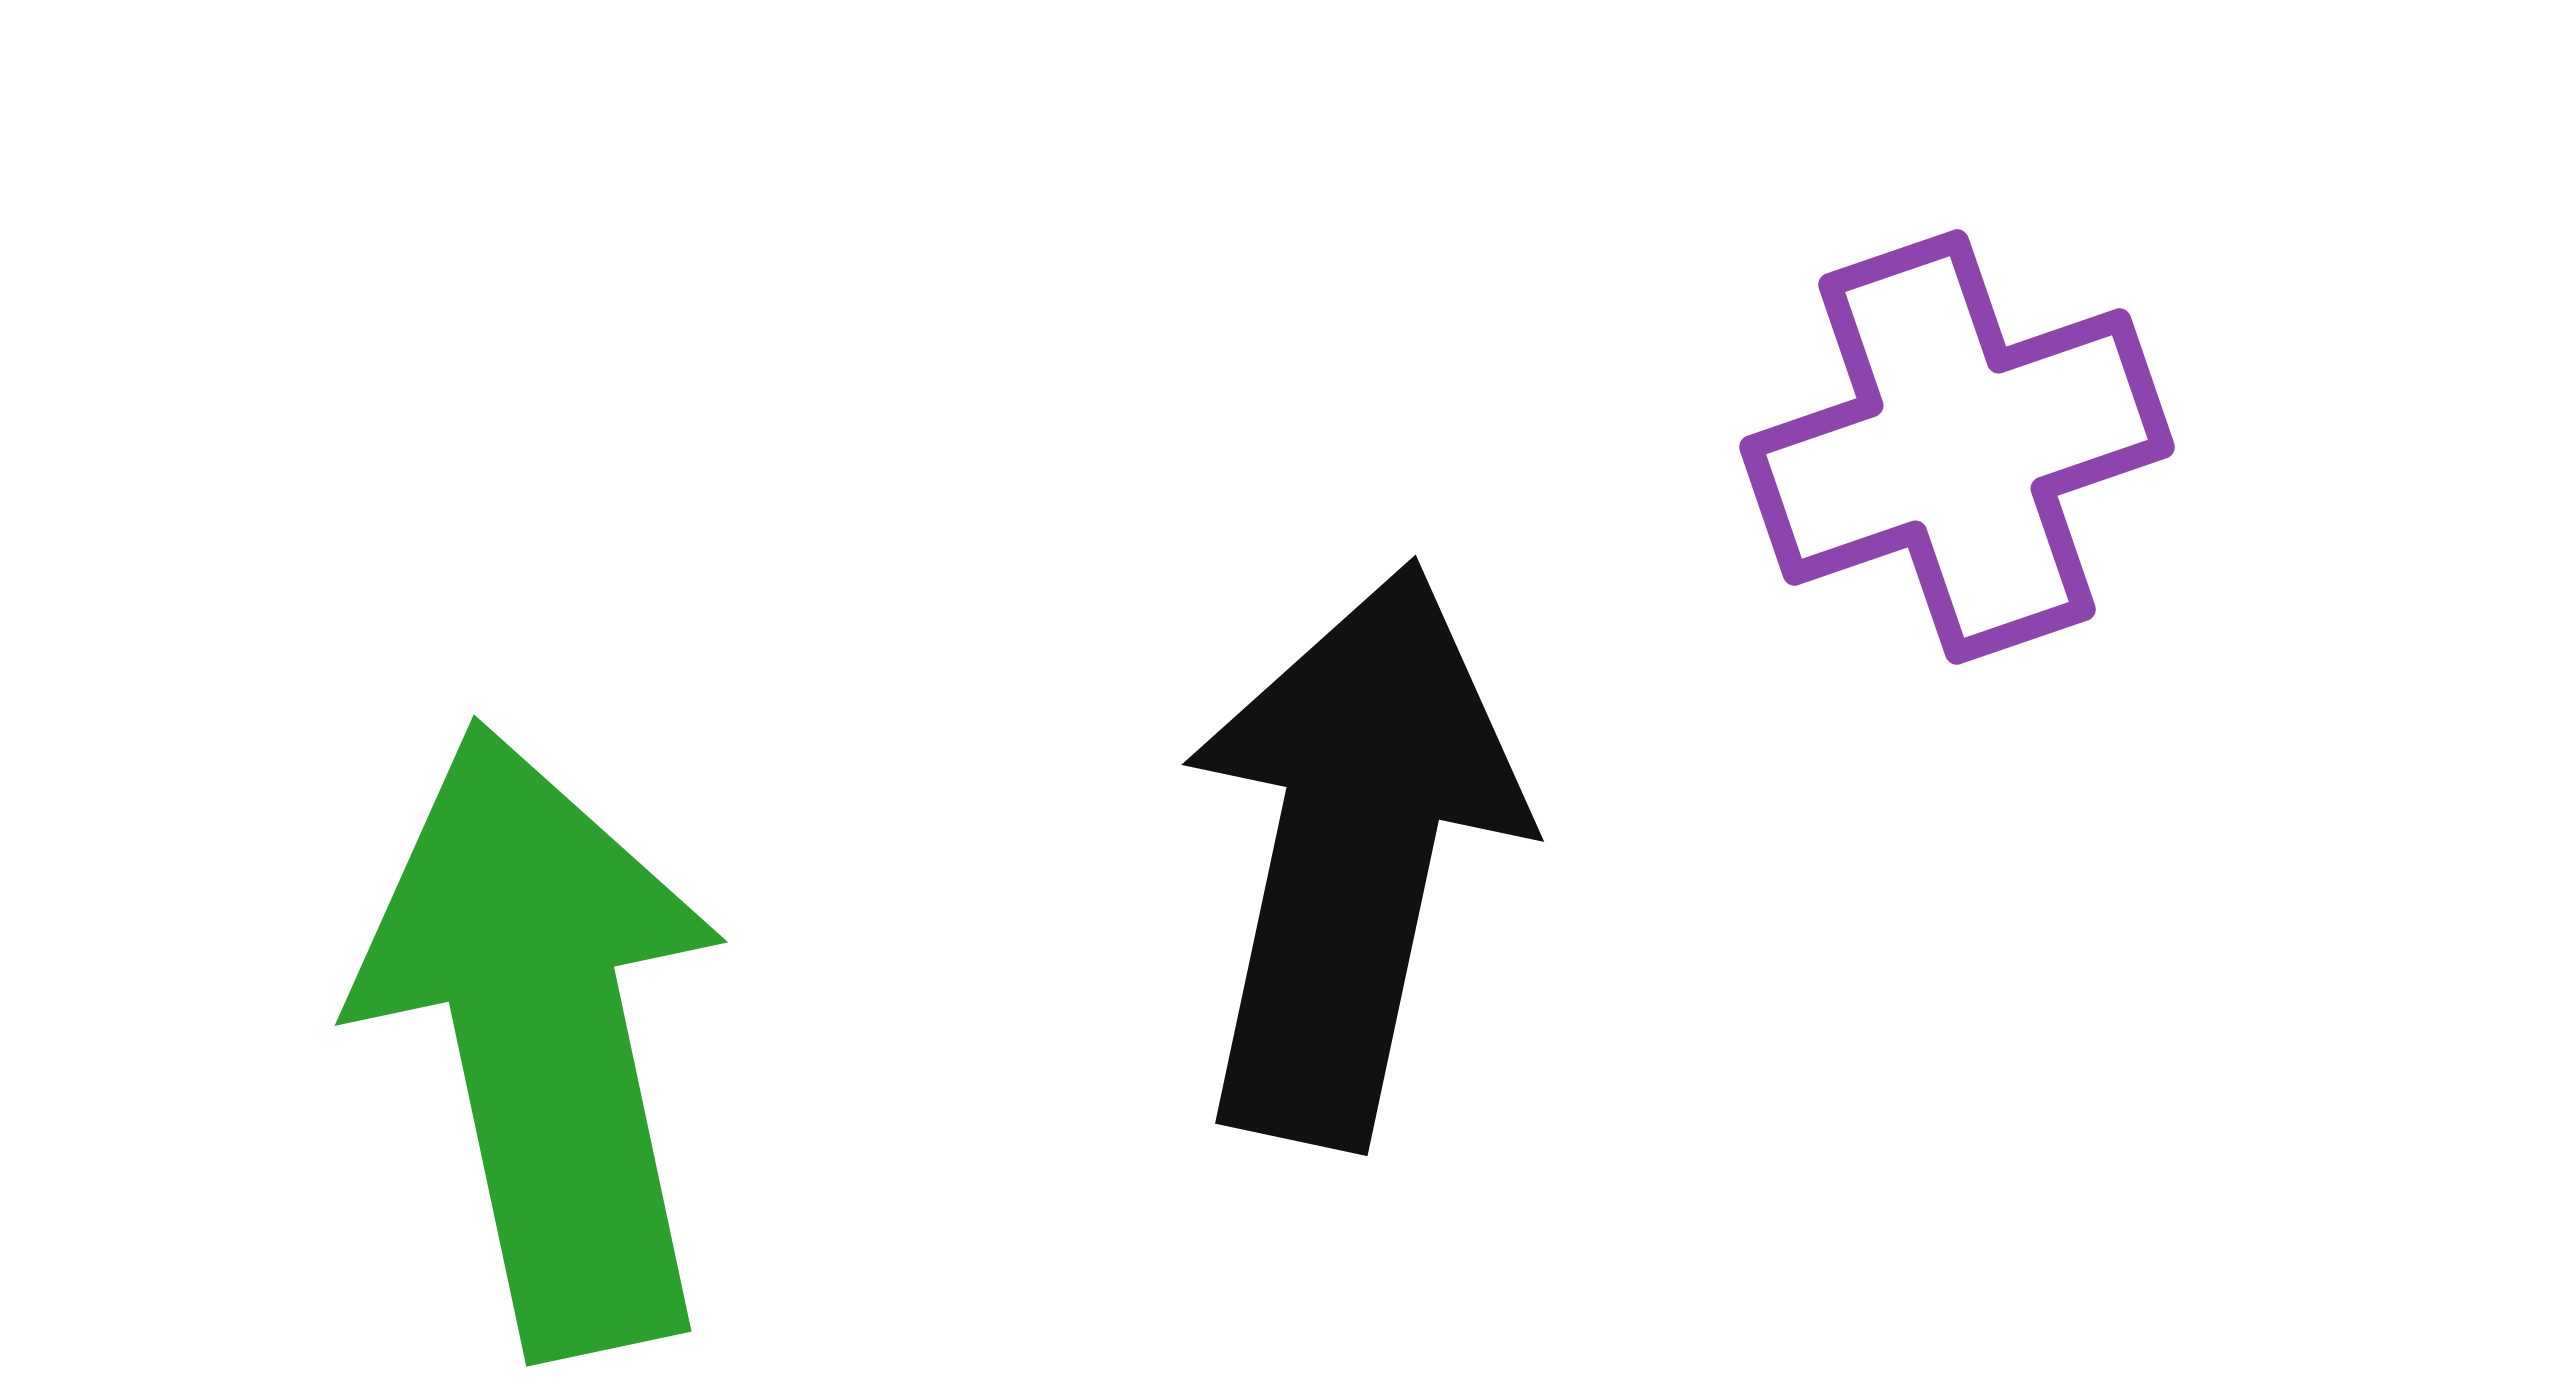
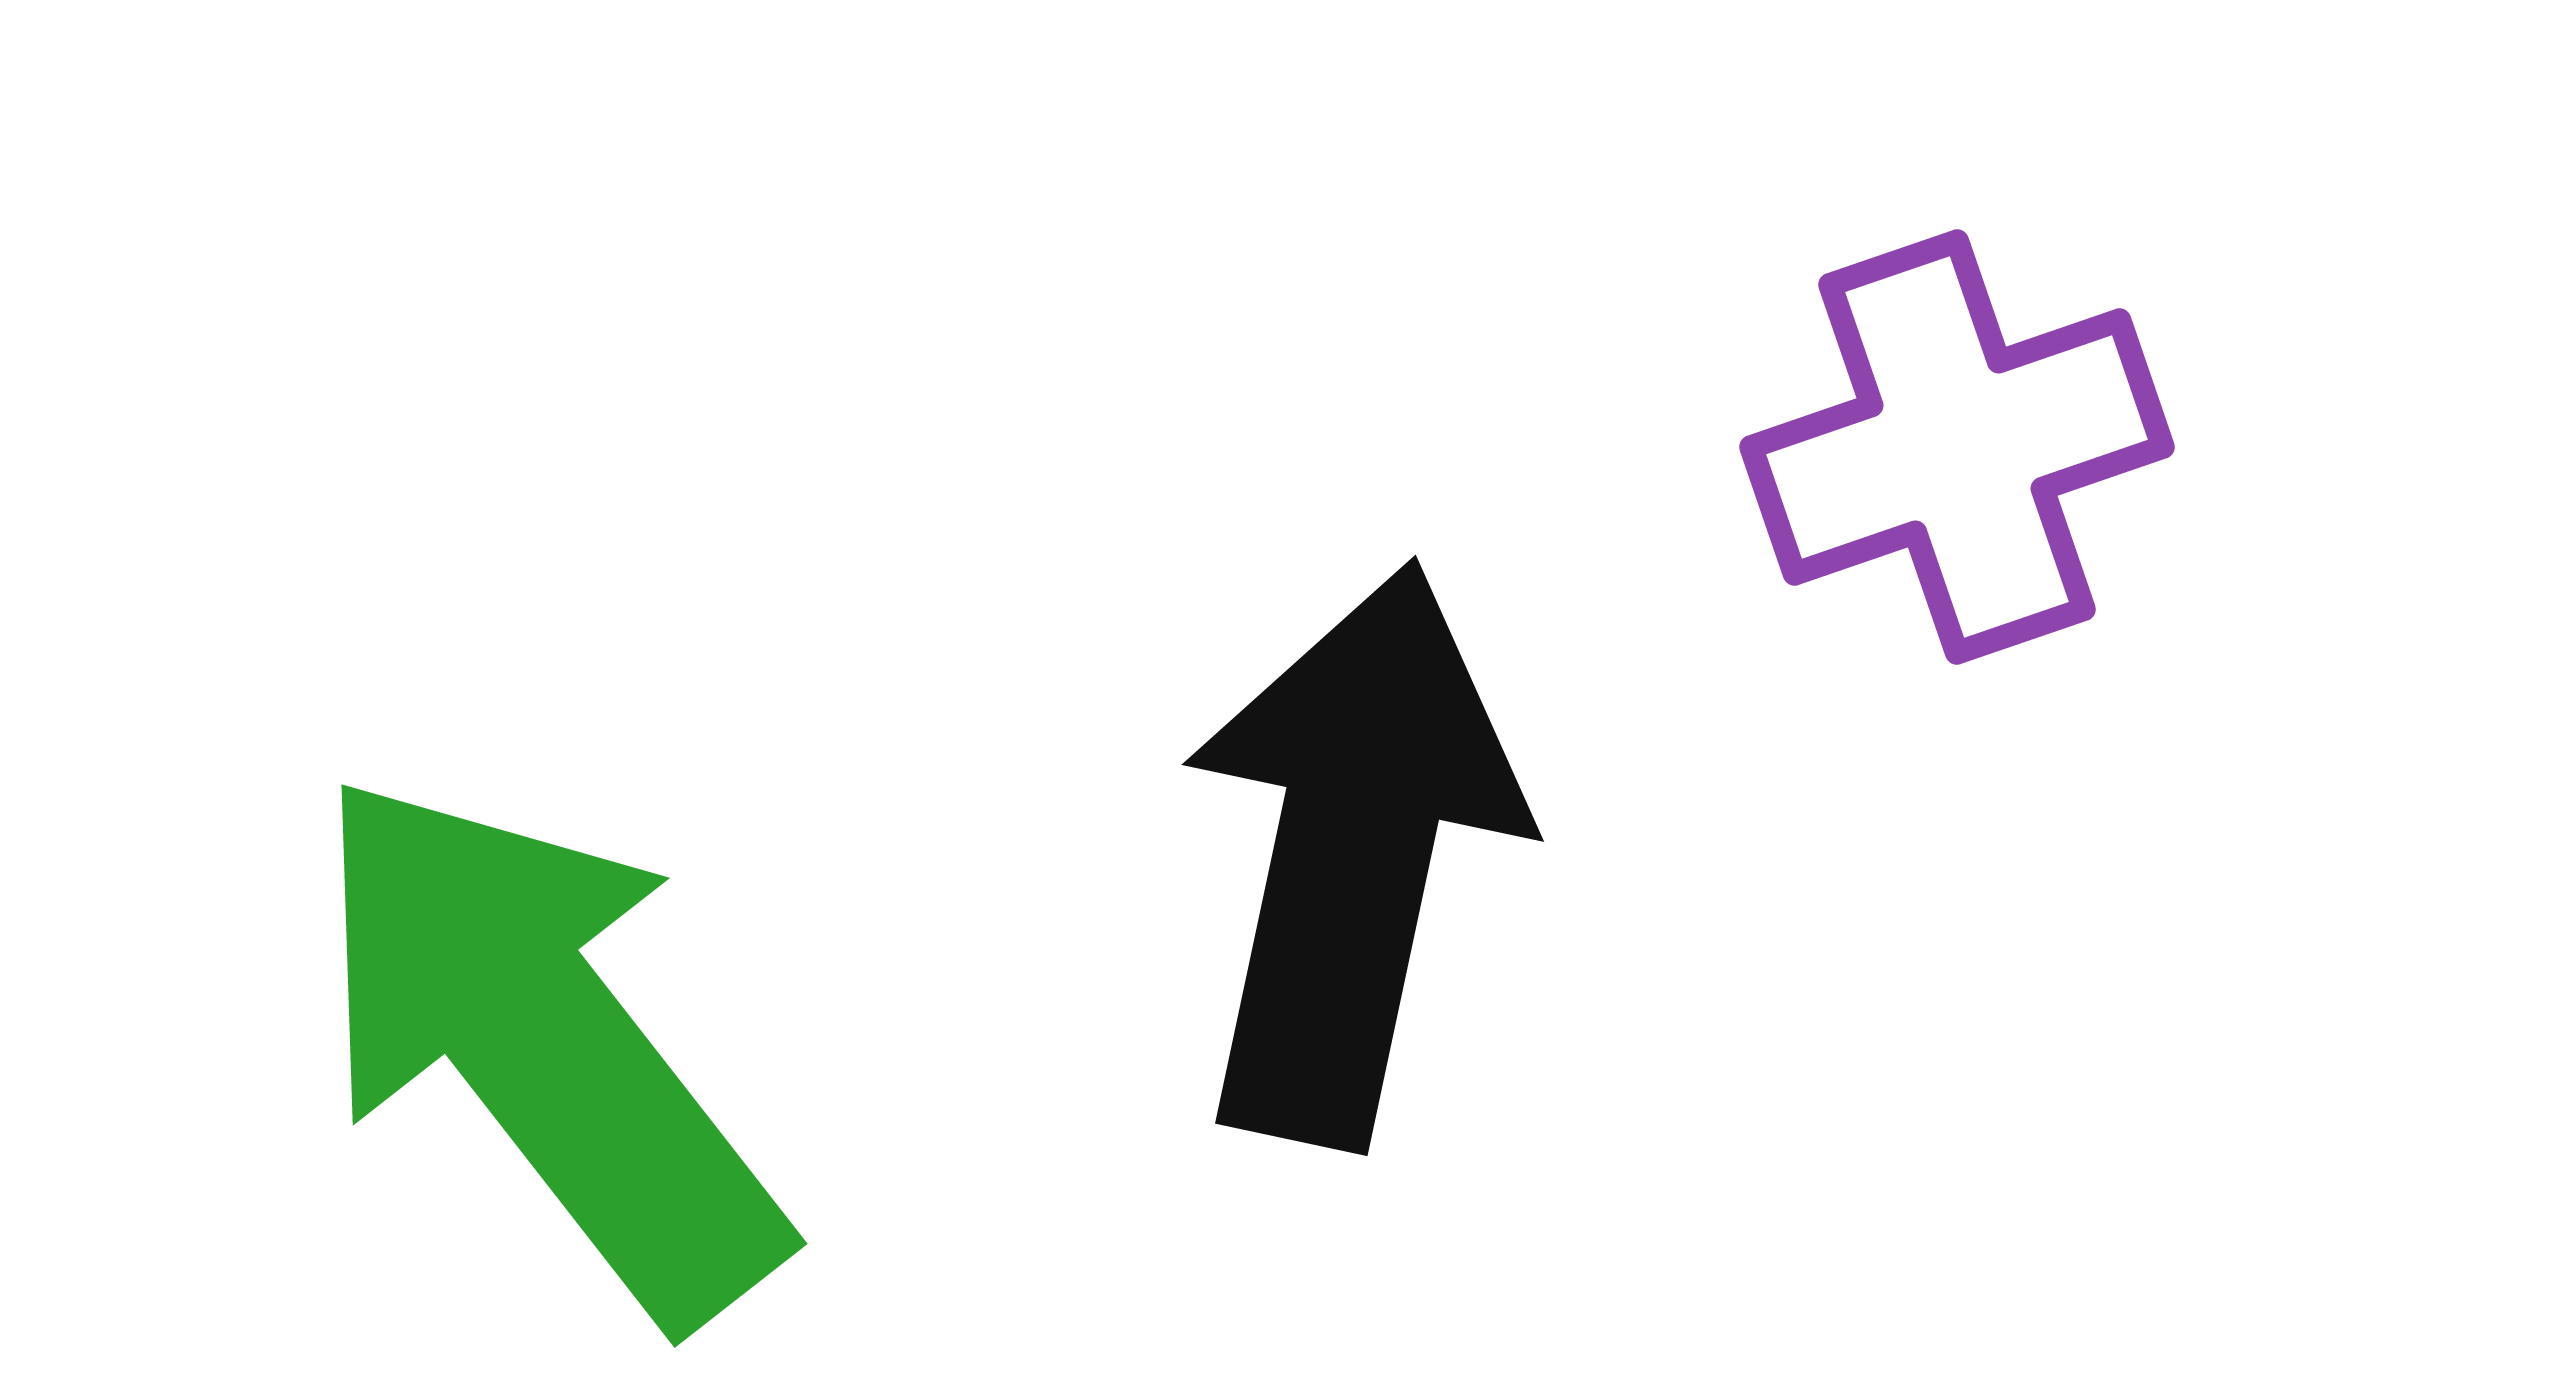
green arrow: moved 3 px right, 7 px down; rotated 26 degrees counterclockwise
